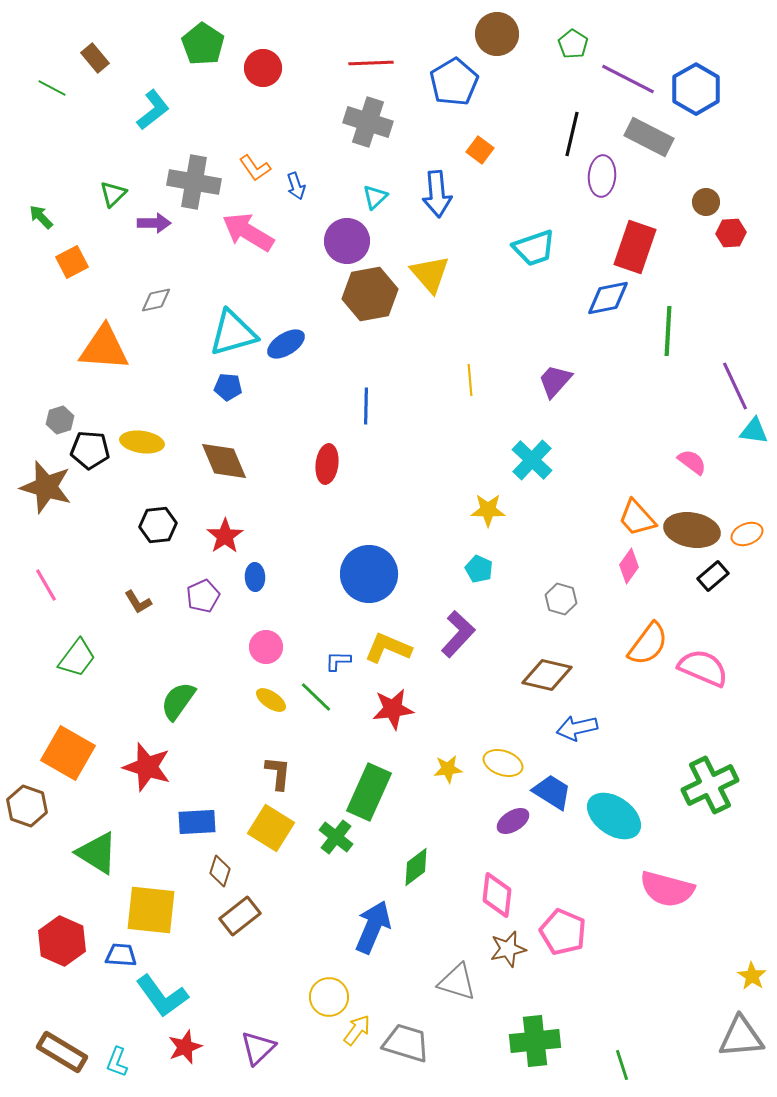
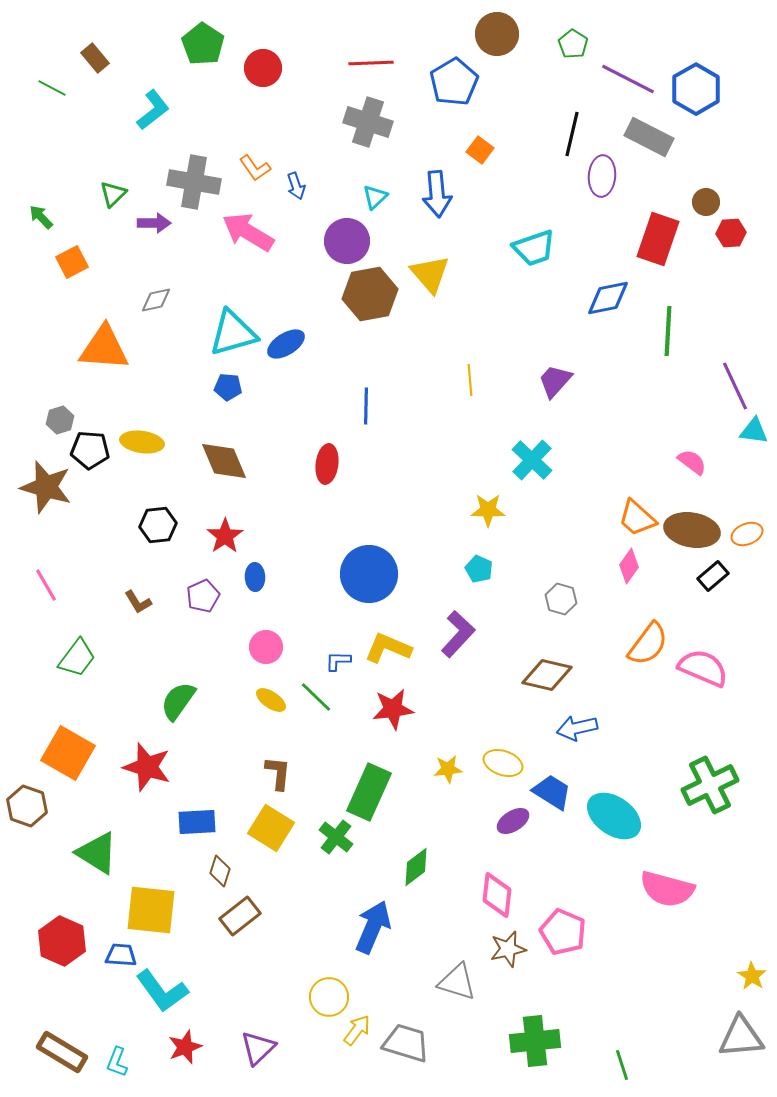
red rectangle at (635, 247): moved 23 px right, 8 px up
orange trapezoid at (637, 518): rotated 6 degrees counterclockwise
cyan L-shape at (162, 996): moved 5 px up
